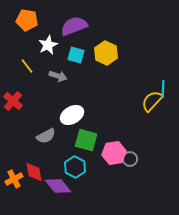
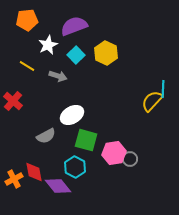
orange pentagon: rotated 15 degrees counterclockwise
cyan square: rotated 30 degrees clockwise
yellow line: rotated 21 degrees counterclockwise
